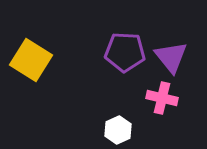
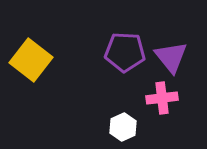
yellow square: rotated 6 degrees clockwise
pink cross: rotated 20 degrees counterclockwise
white hexagon: moved 5 px right, 3 px up
